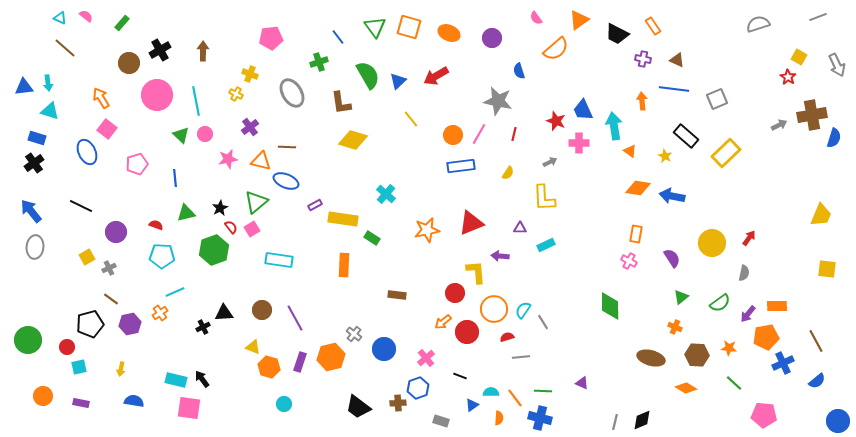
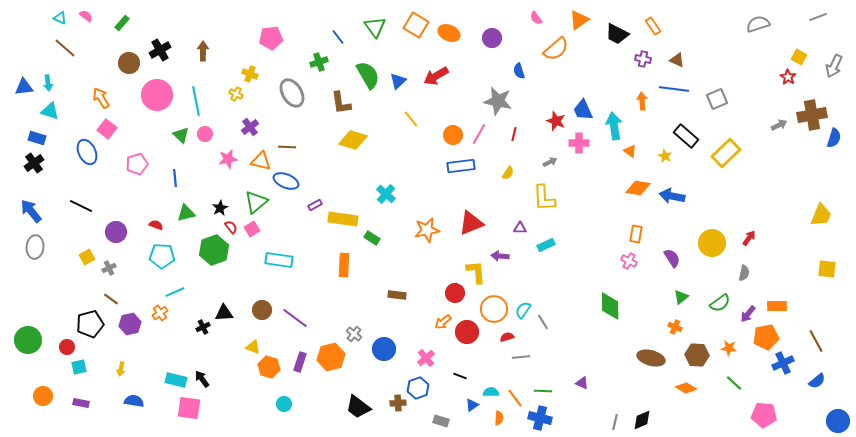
orange square at (409, 27): moved 7 px right, 2 px up; rotated 15 degrees clockwise
gray arrow at (837, 65): moved 3 px left, 1 px down; rotated 50 degrees clockwise
purple line at (295, 318): rotated 24 degrees counterclockwise
